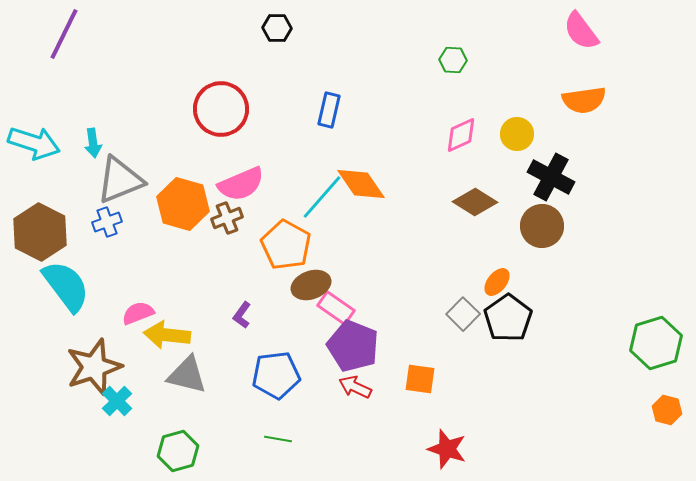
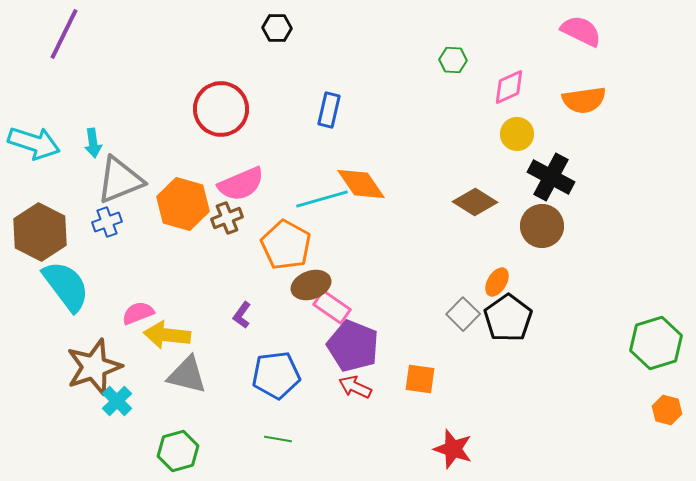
pink semicircle at (581, 31): rotated 153 degrees clockwise
pink diamond at (461, 135): moved 48 px right, 48 px up
cyan line at (322, 197): moved 2 px down; rotated 33 degrees clockwise
orange ellipse at (497, 282): rotated 8 degrees counterclockwise
pink rectangle at (336, 308): moved 4 px left, 1 px up
red star at (447, 449): moved 6 px right
